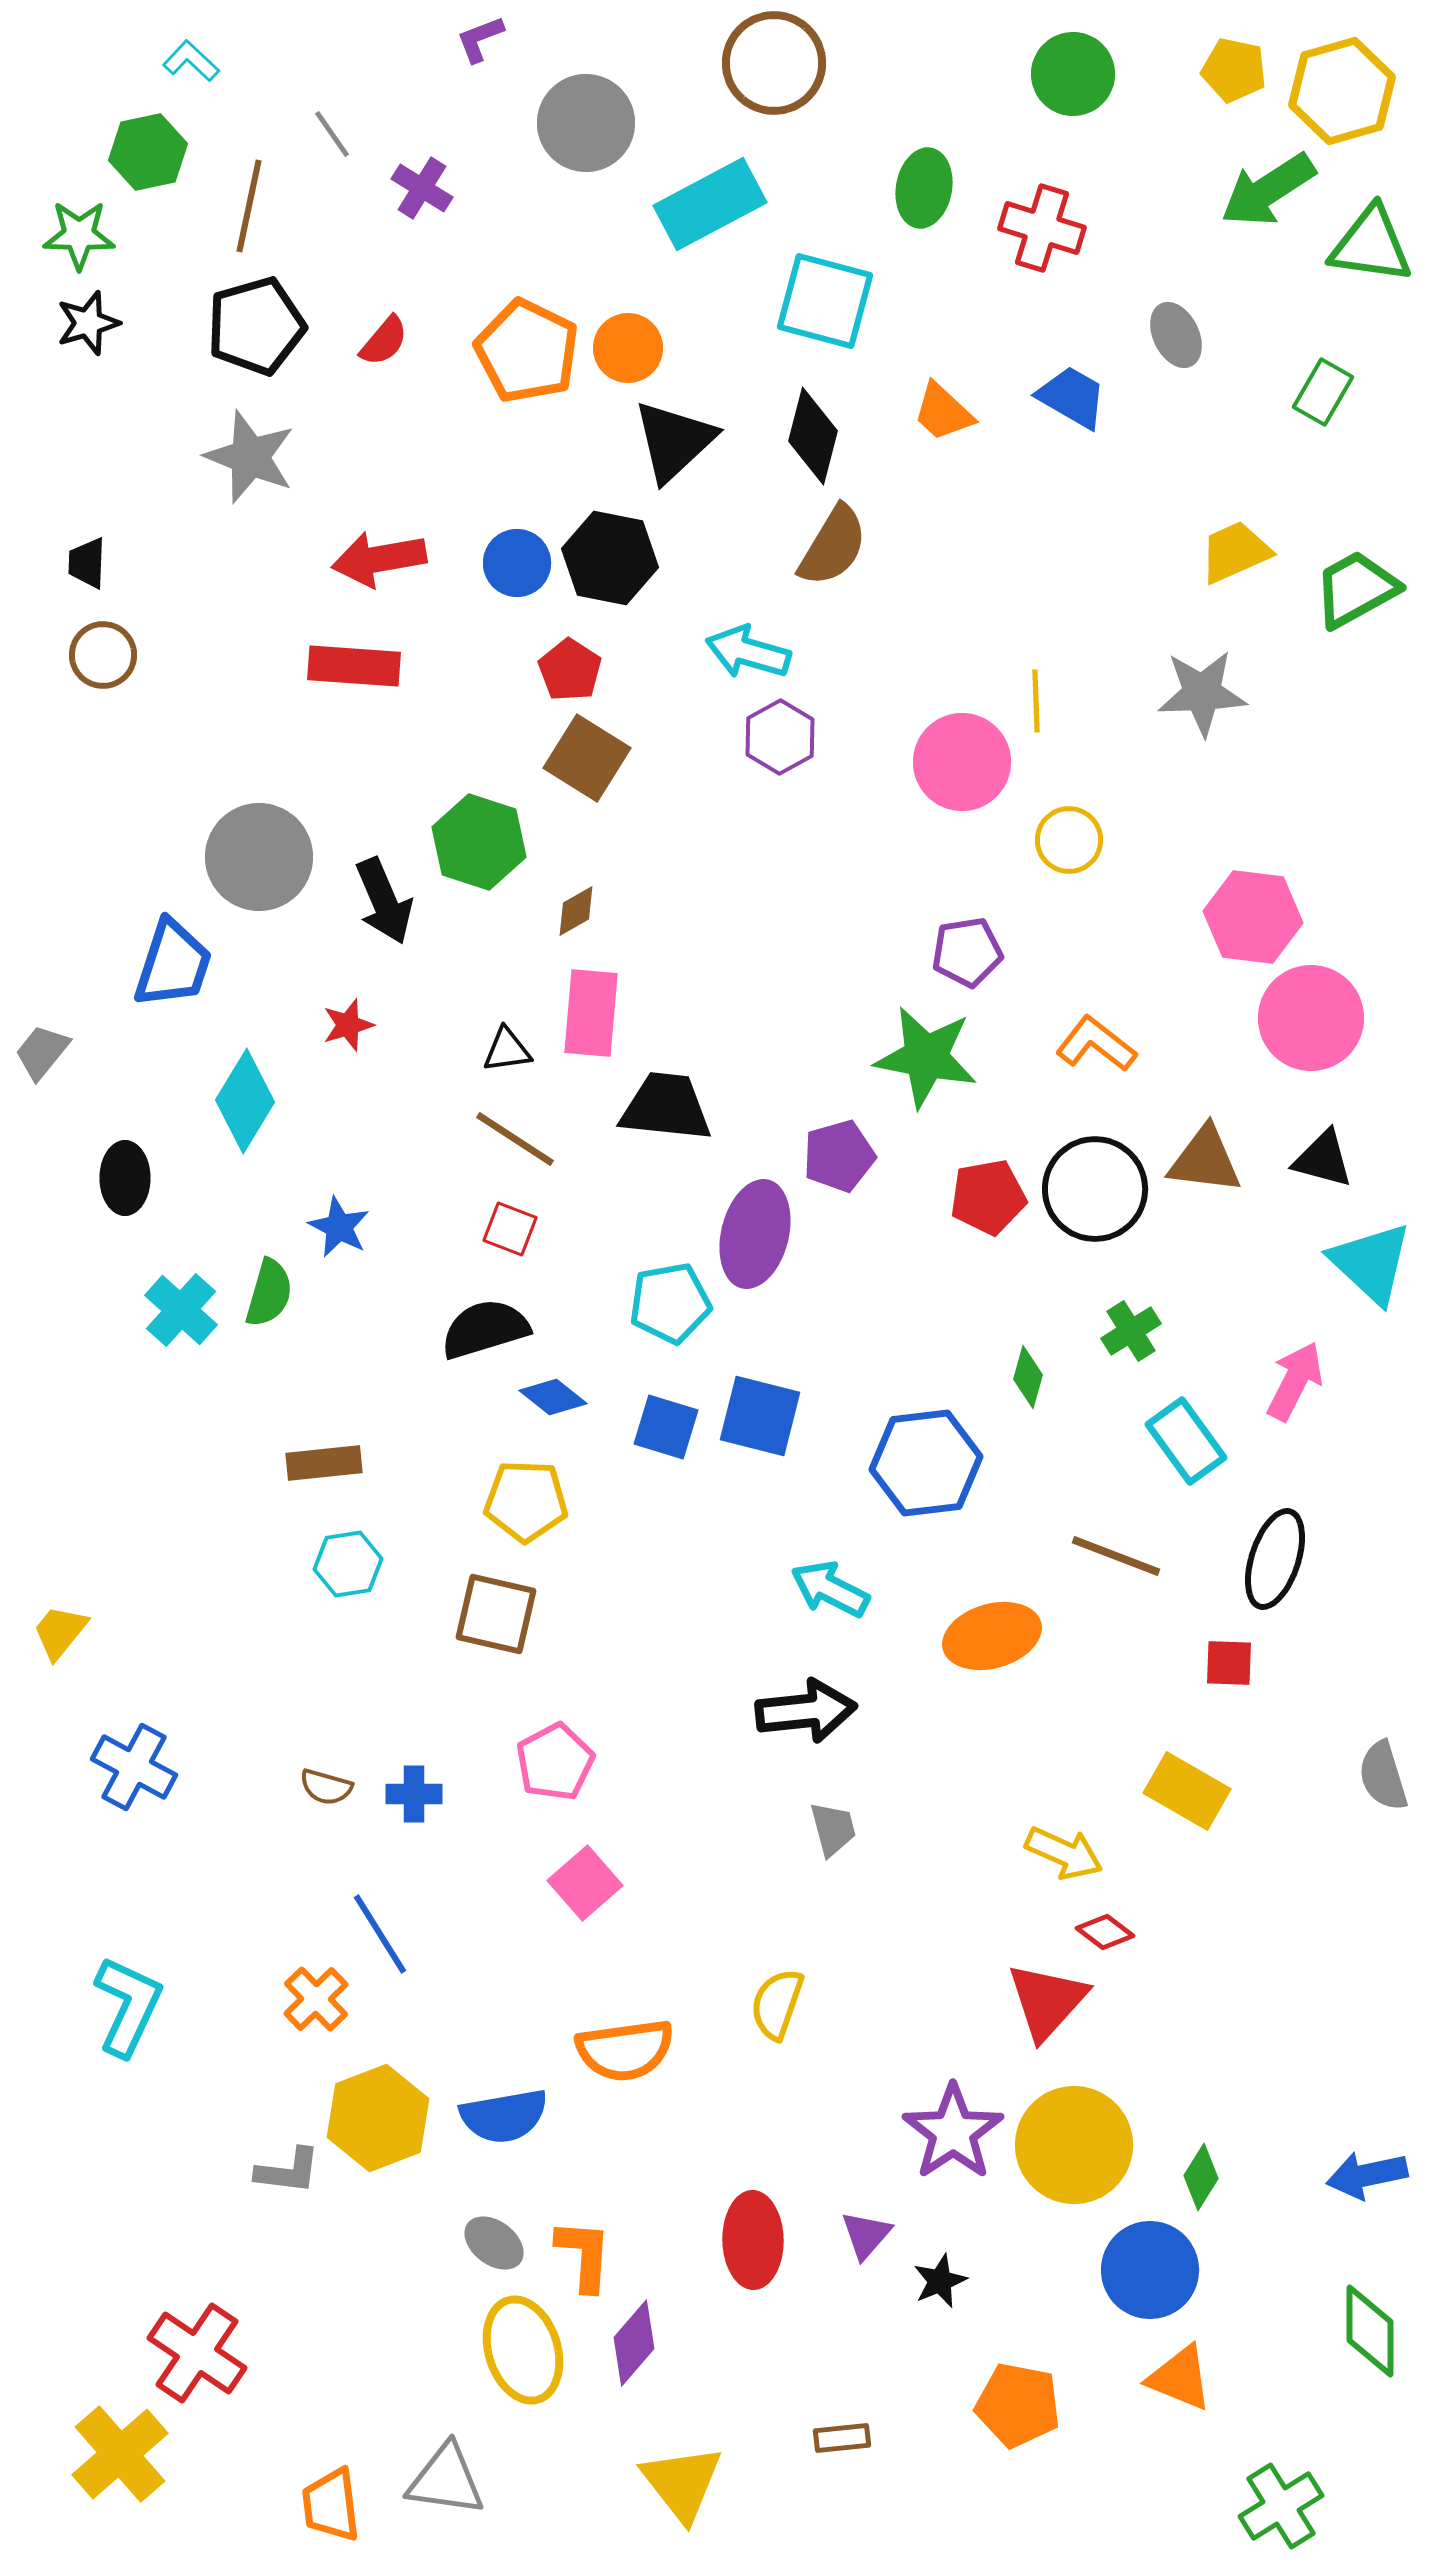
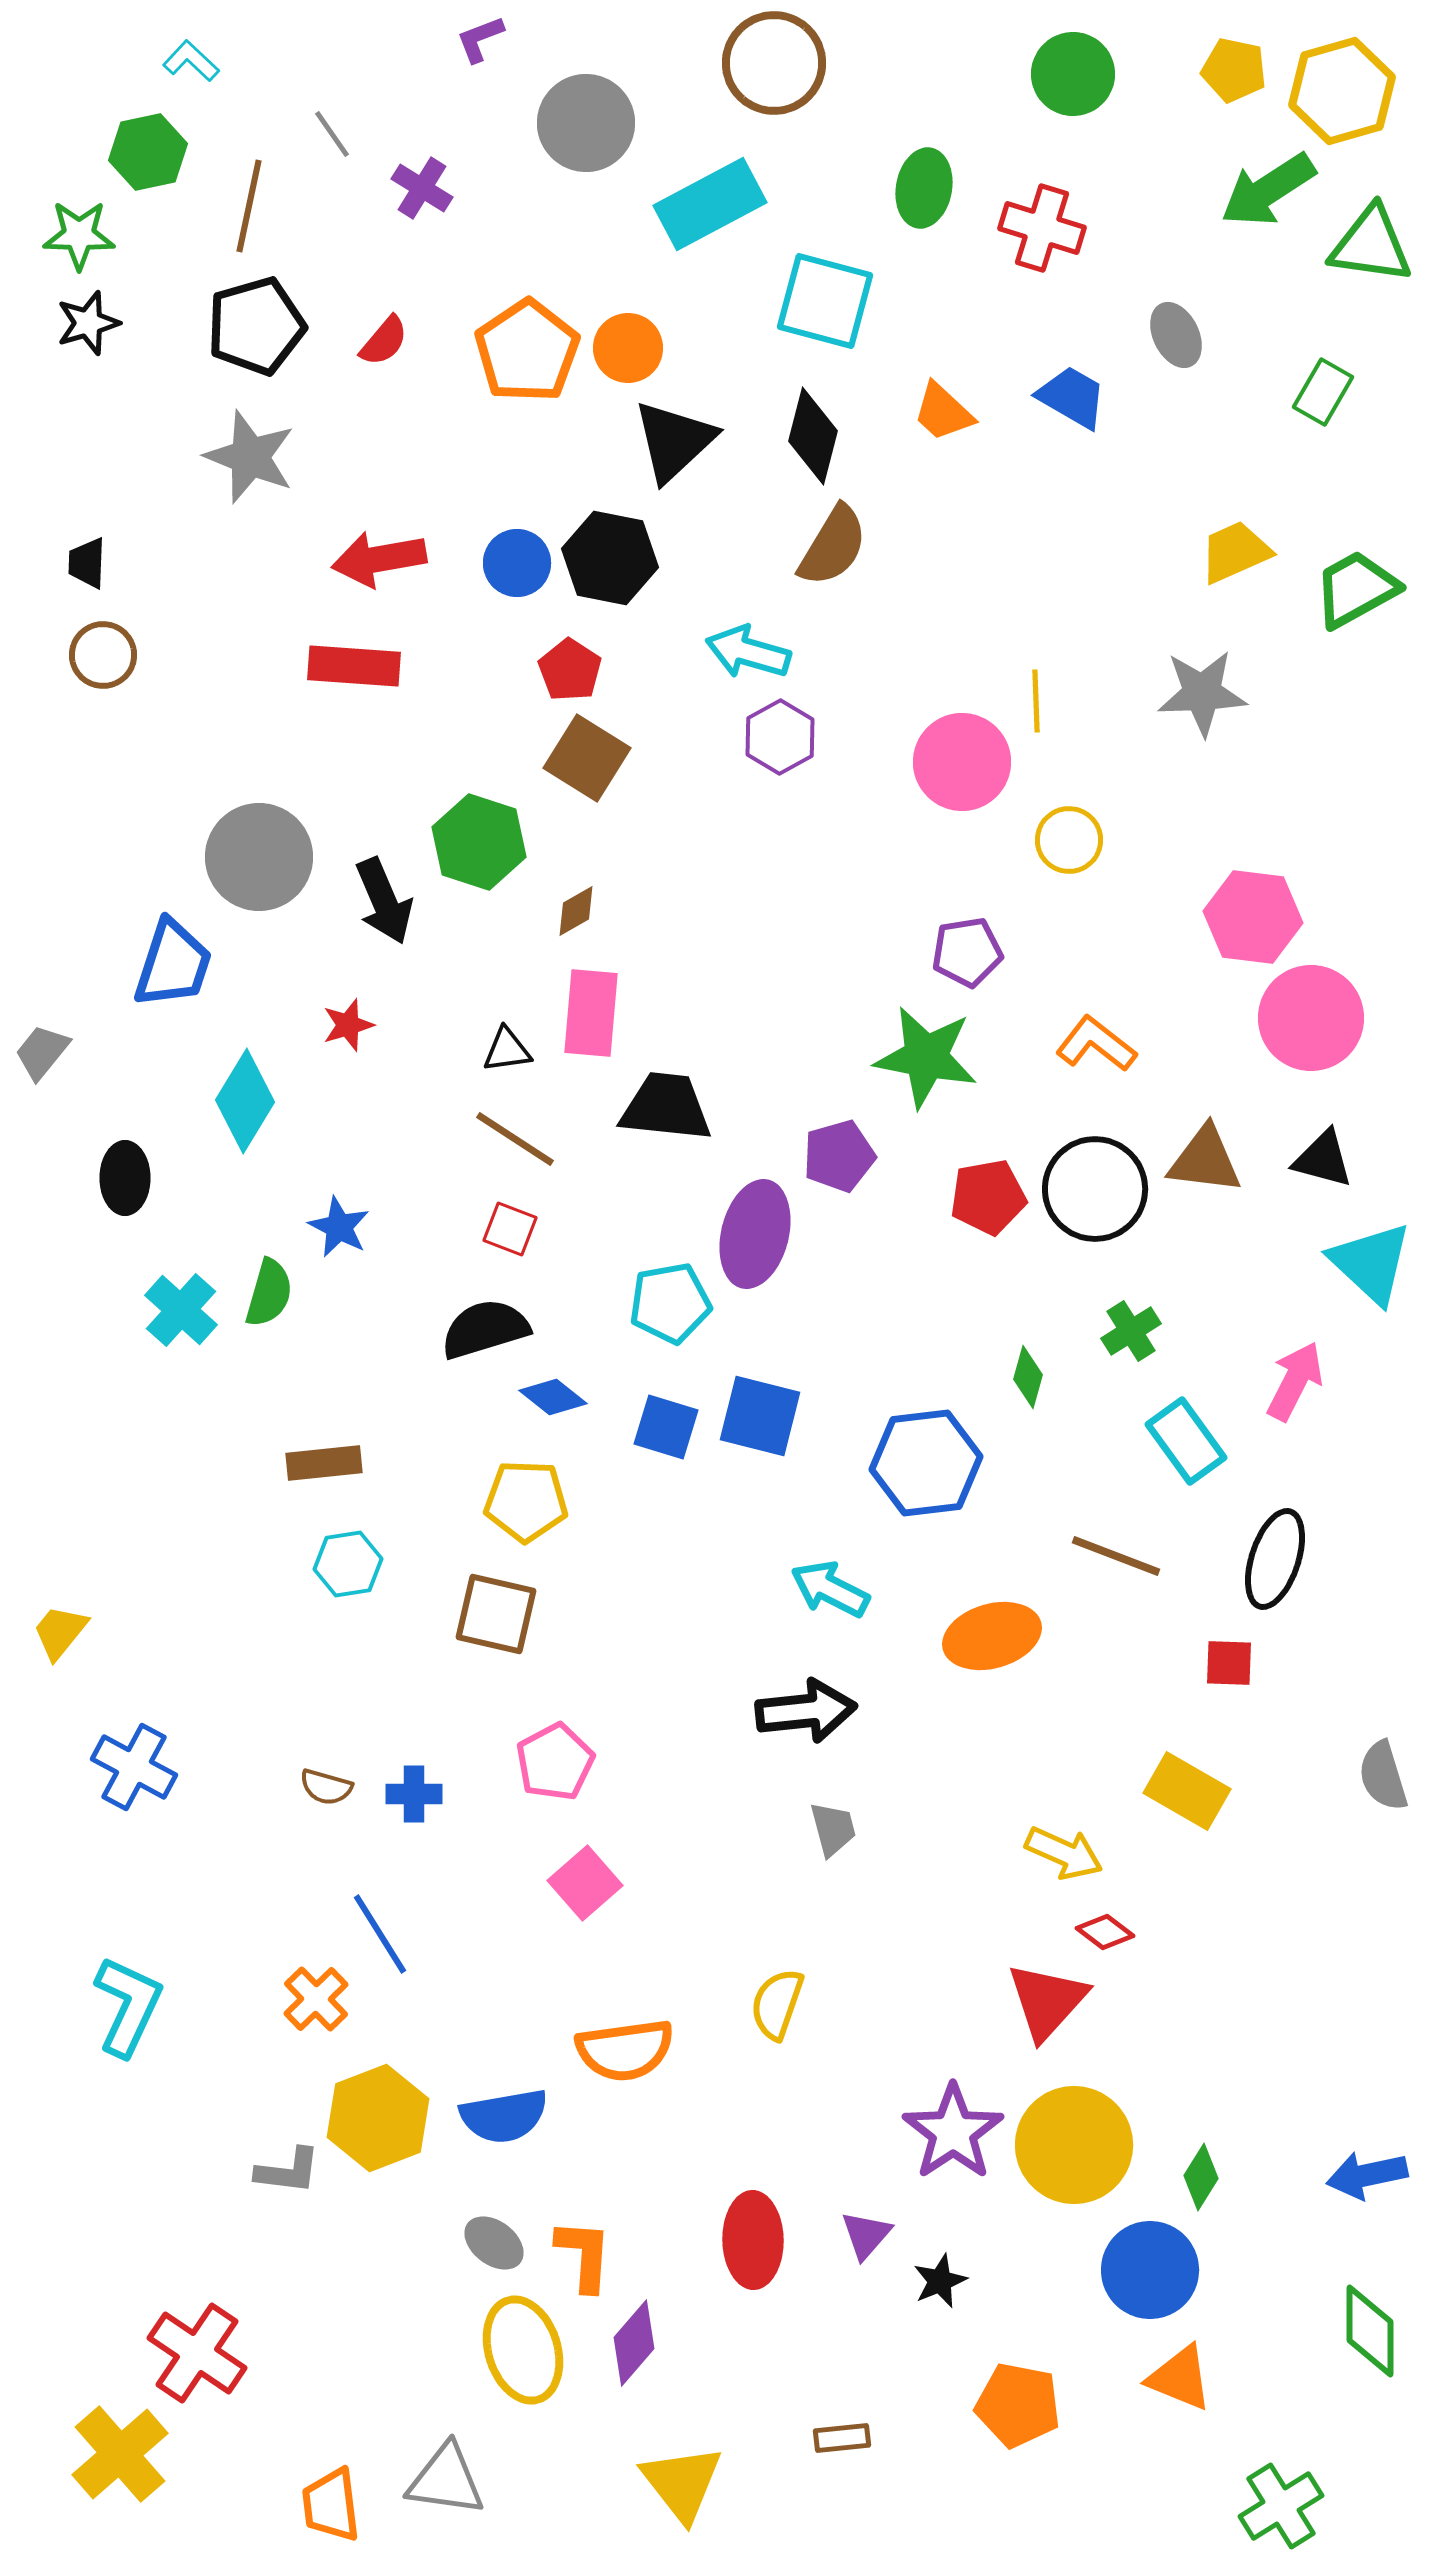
orange pentagon at (527, 351): rotated 12 degrees clockwise
